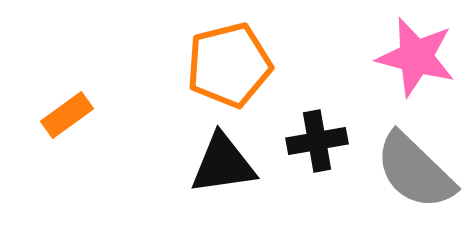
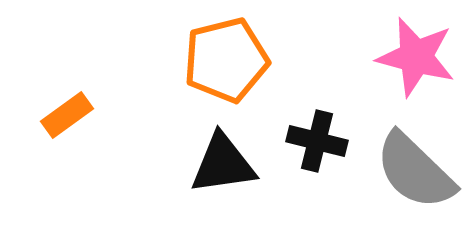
orange pentagon: moved 3 px left, 5 px up
black cross: rotated 24 degrees clockwise
